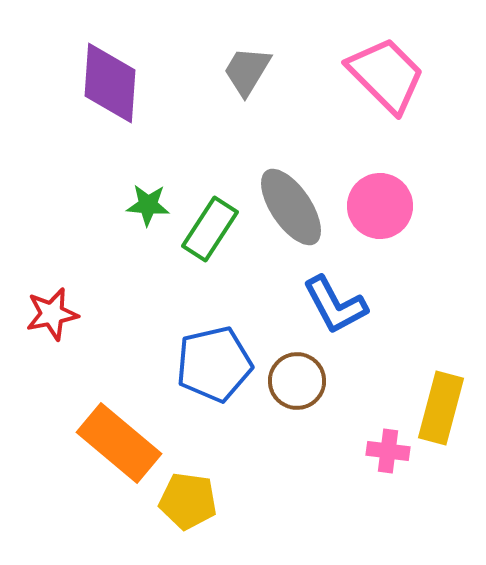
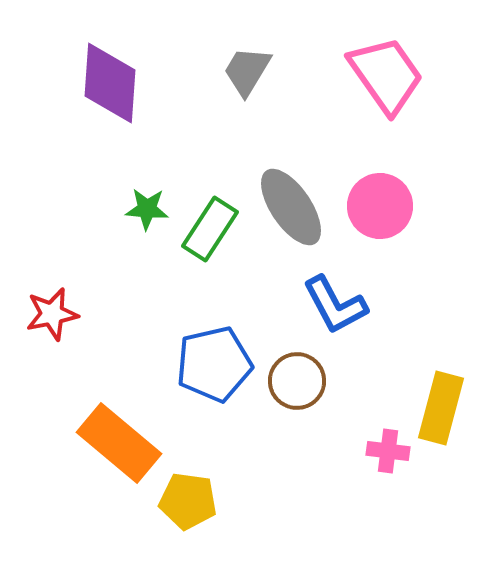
pink trapezoid: rotated 10 degrees clockwise
green star: moved 1 px left, 4 px down
